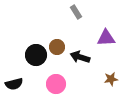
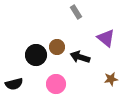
purple triangle: rotated 42 degrees clockwise
